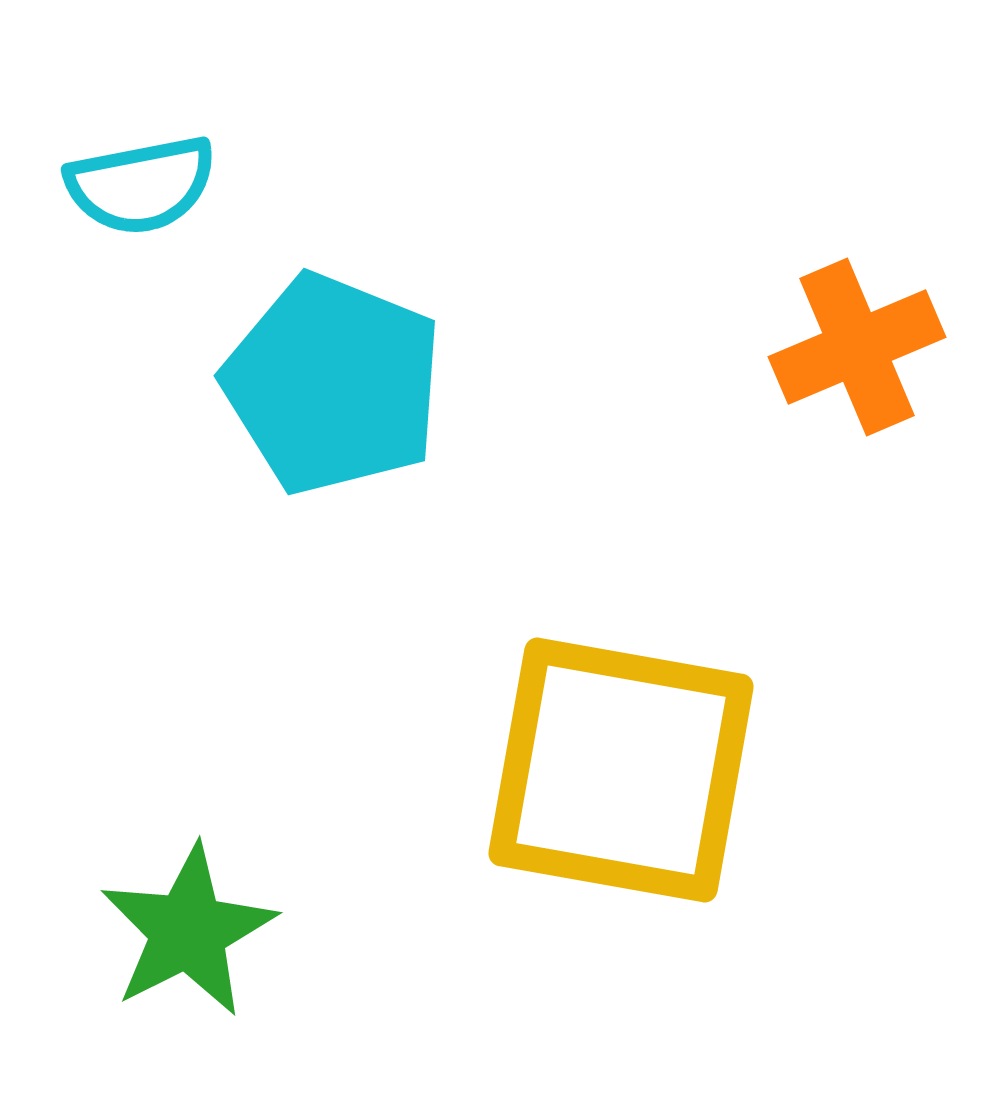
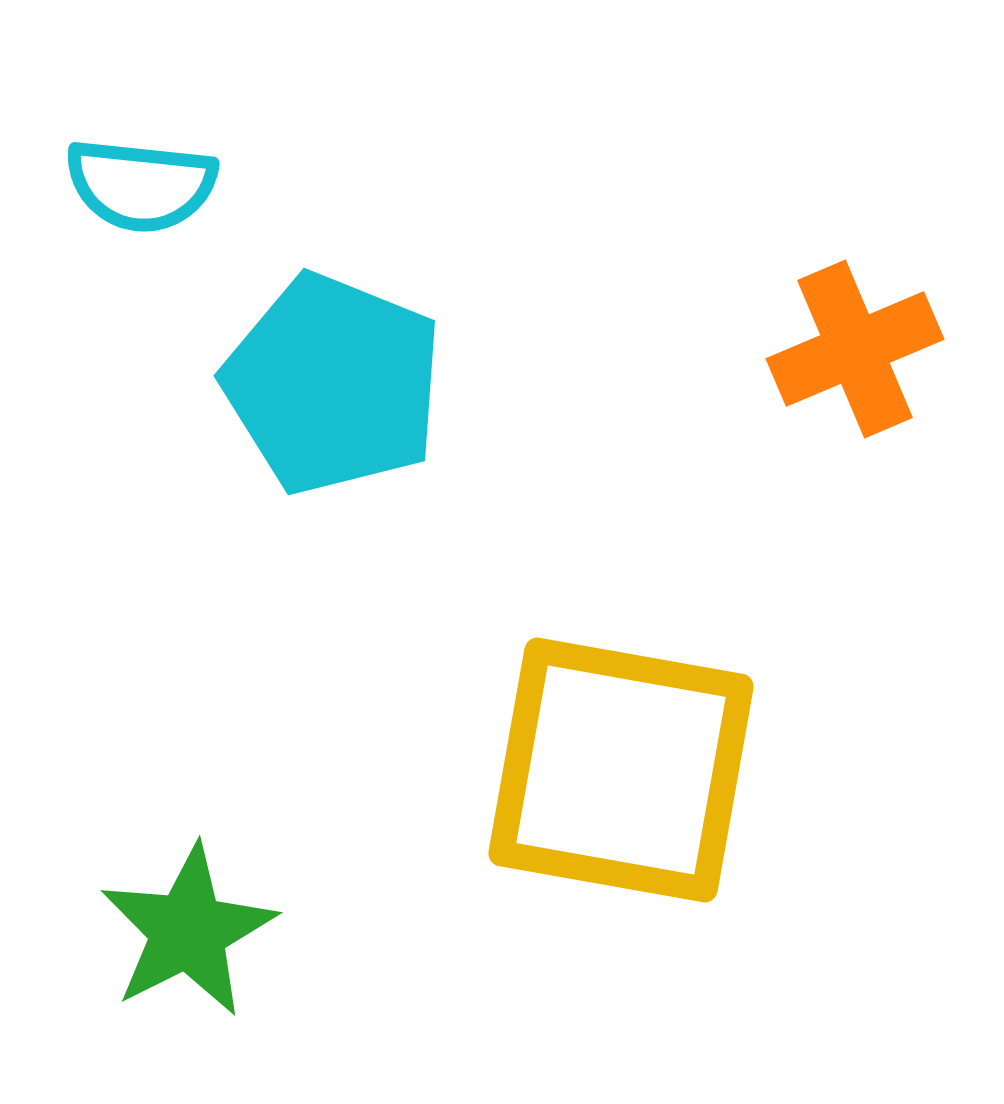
cyan semicircle: rotated 17 degrees clockwise
orange cross: moved 2 px left, 2 px down
